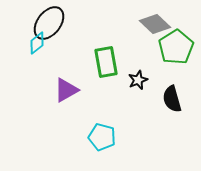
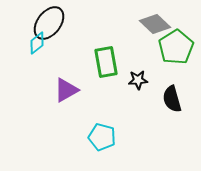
black star: rotated 18 degrees clockwise
